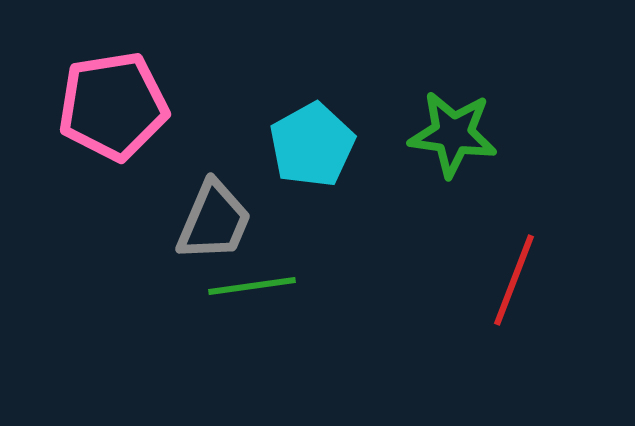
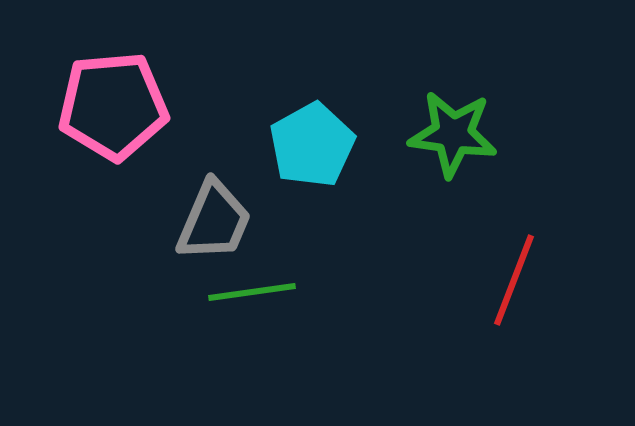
pink pentagon: rotated 4 degrees clockwise
green line: moved 6 px down
